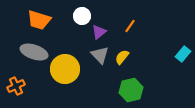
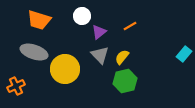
orange line: rotated 24 degrees clockwise
cyan rectangle: moved 1 px right
green hexagon: moved 6 px left, 9 px up
